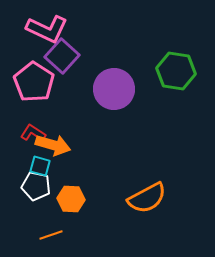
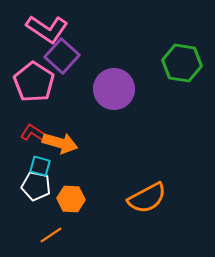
pink L-shape: rotated 9 degrees clockwise
green hexagon: moved 6 px right, 8 px up
orange arrow: moved 7 px right, 2 px up
orange line: rotated 15 degrees counterclockwise
